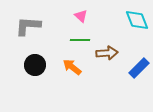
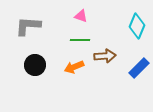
pink triangle: rotated 24 degrees counterclockwise
cyan diamond: moved 6 px down; rotated 45 degrees clockwise
brown arrow: moved 2 px left, 3 px down
orange arrow: moved 2 px right; rotated 60 degrees counterclockwise
